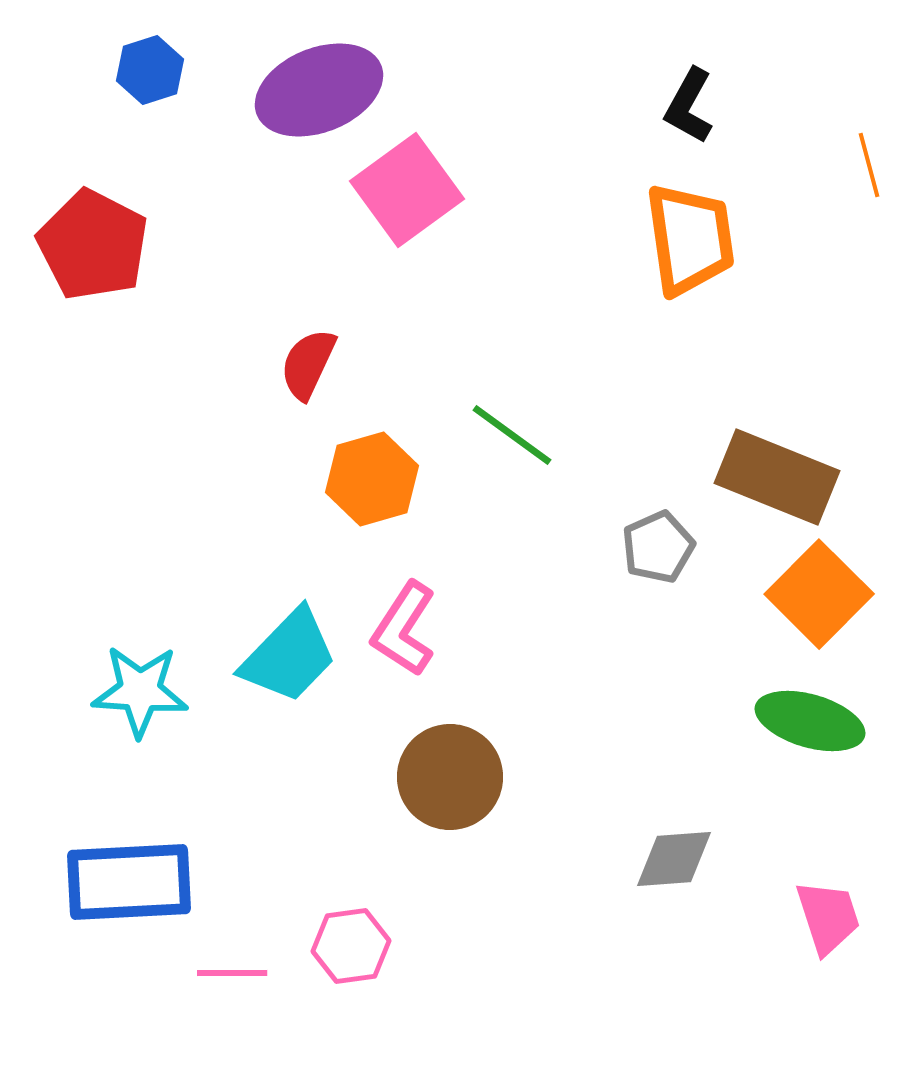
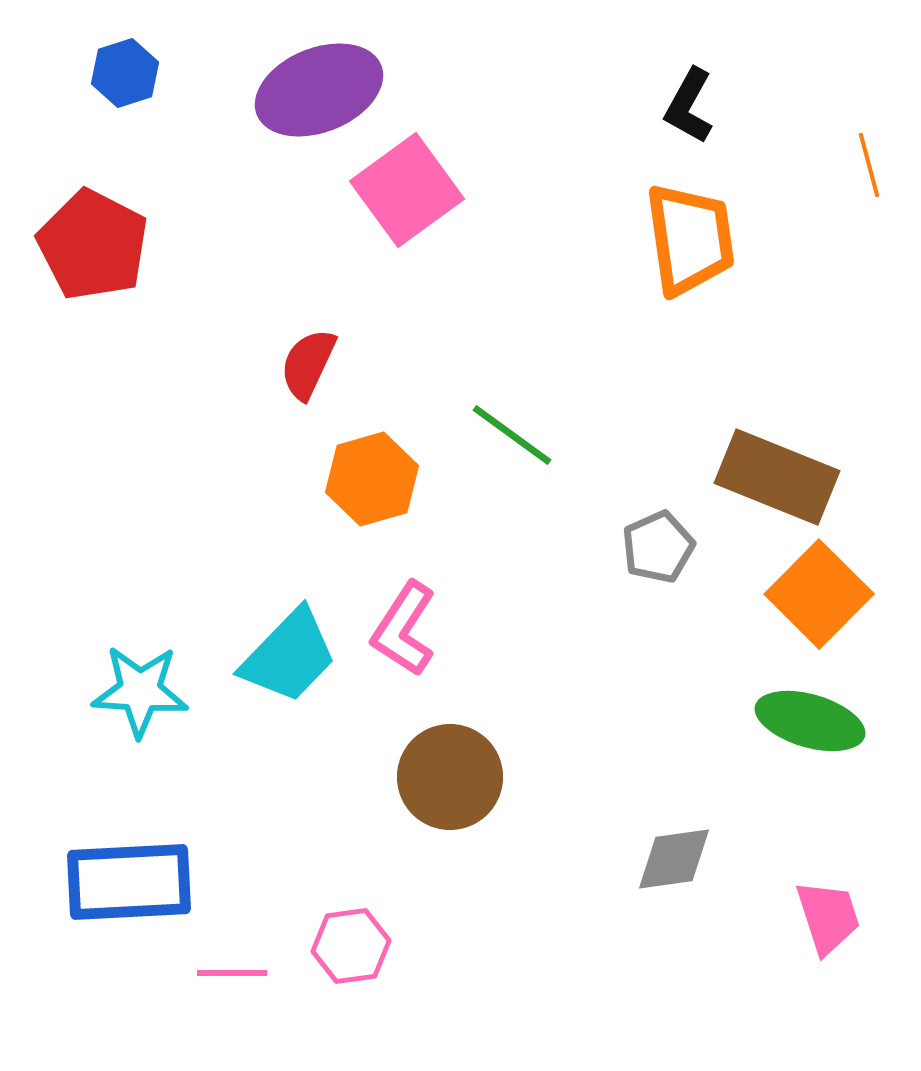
blue hexagon: moved 25 px left, 3 px down
gray diamond: rotated 4 degrees counterclockwise
